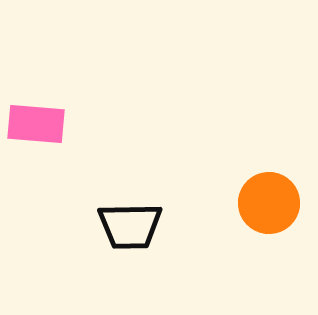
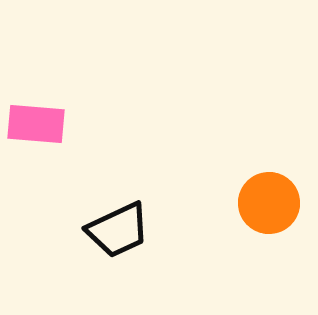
black trapezoid: moved 12 px left, 4 px down; rotated 24 degrees counterclockwise
